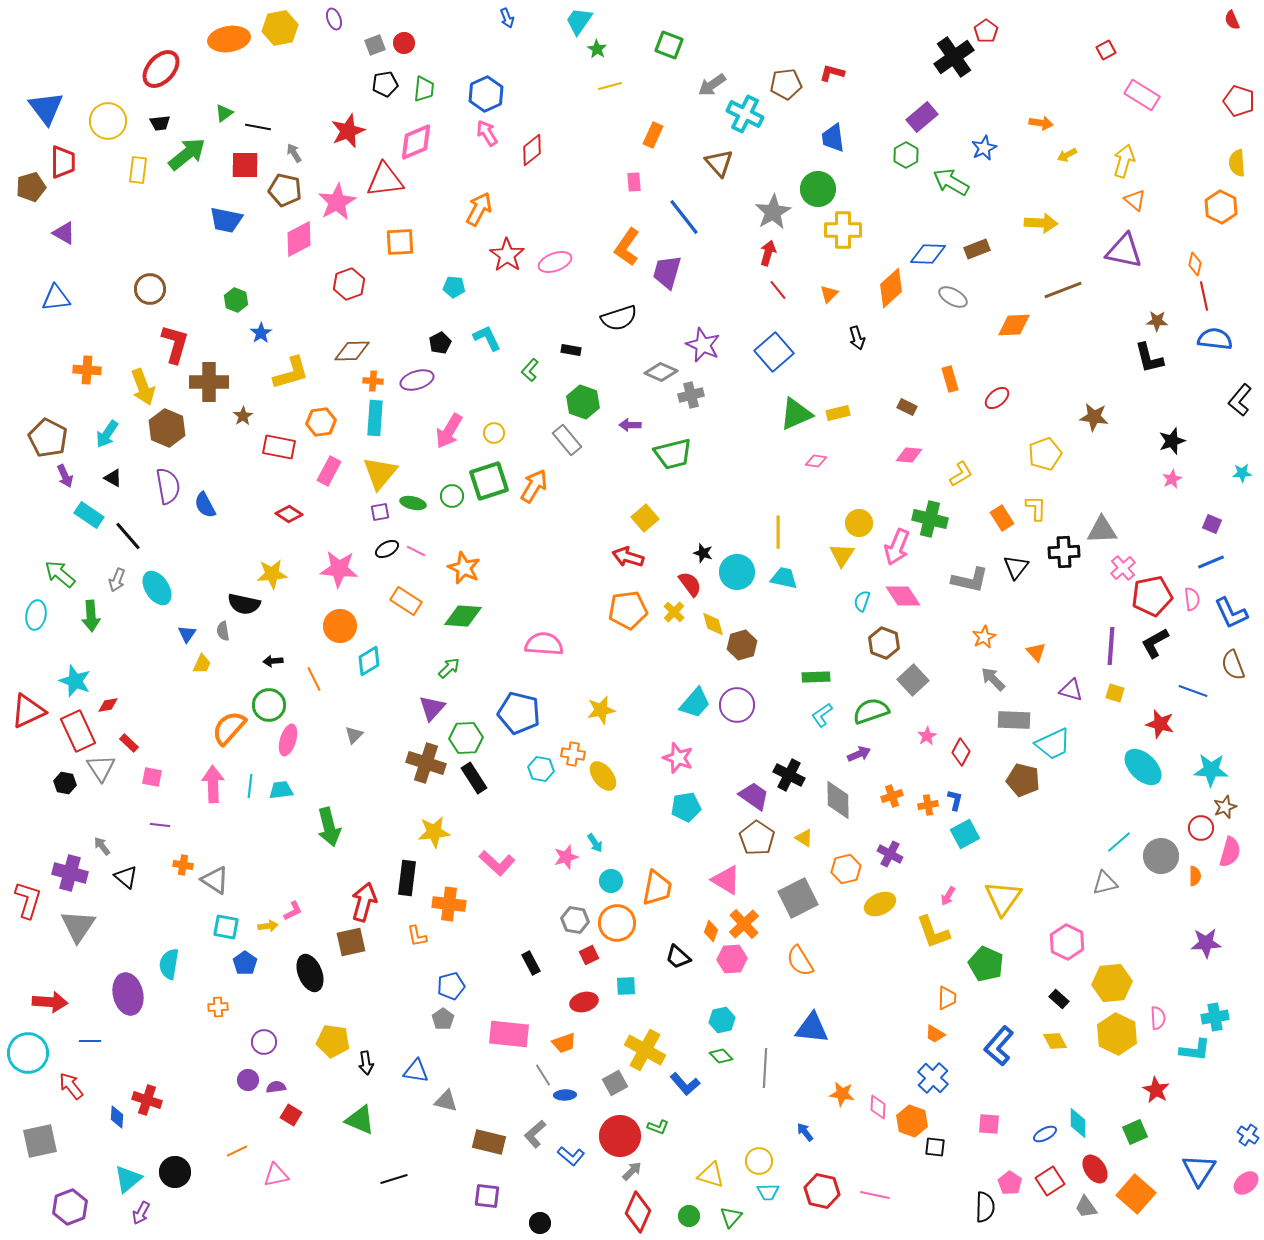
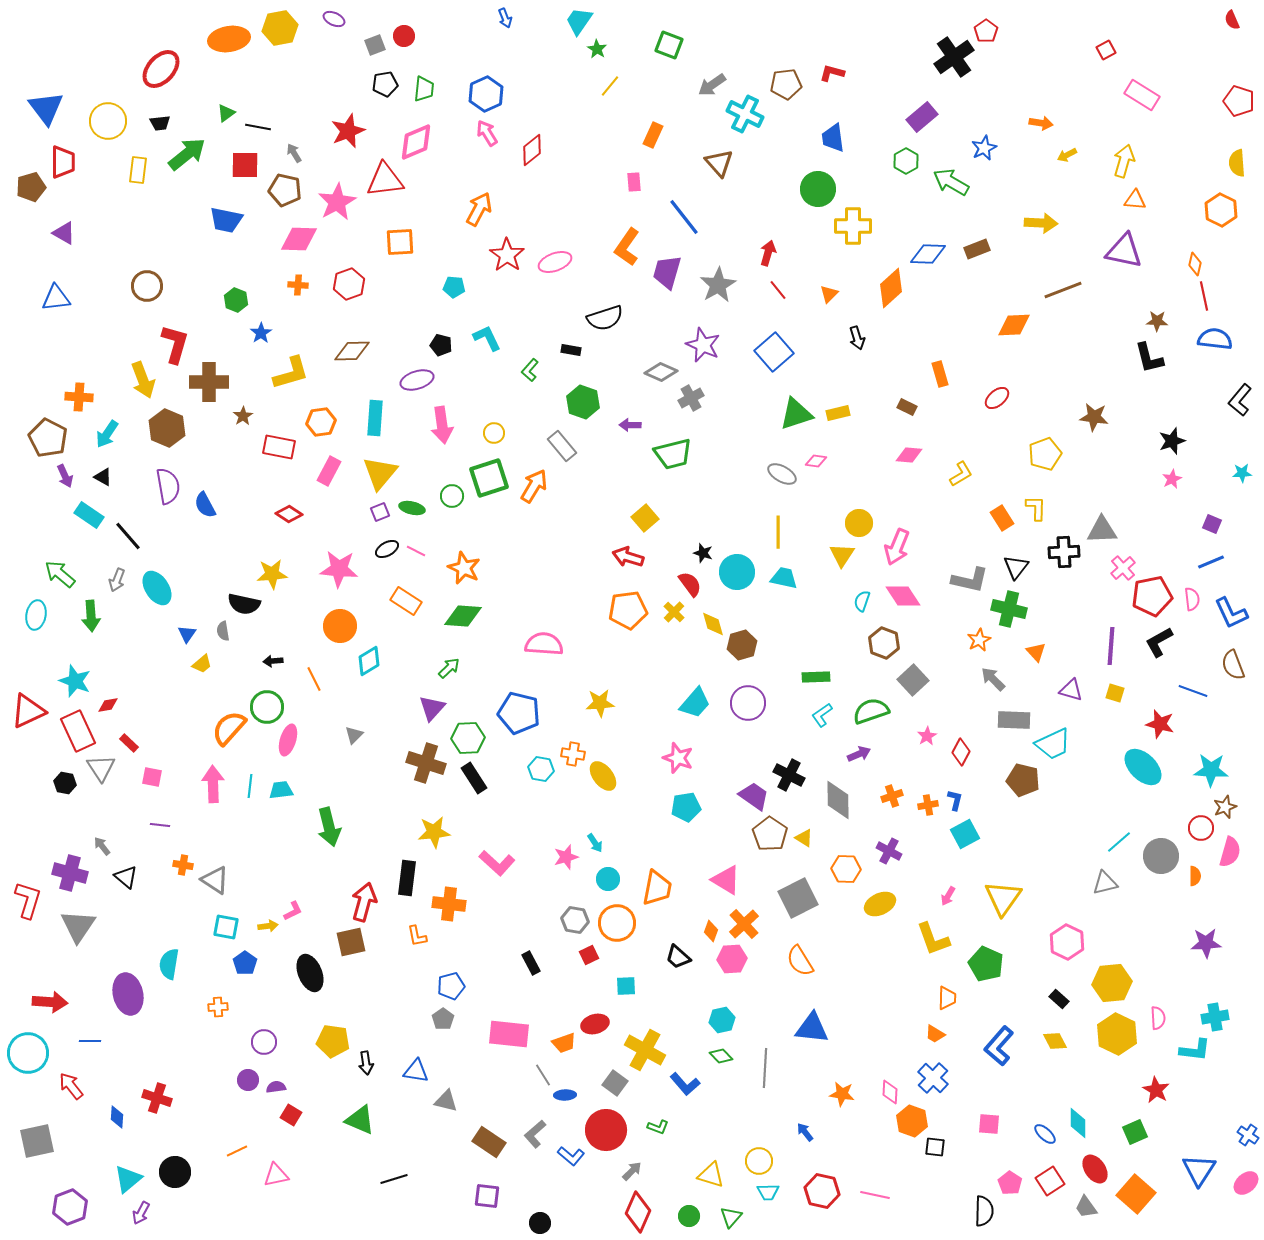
blue arrow at (507, 18): moved 2 px left
purple ellipse at (334, 19): rotated 45 degrees counterclockwise
red circle at (404, 43): moved 7 px up
yellow line at (610, 86): rotated 35 degrees counterclockwise
green triangle at (224, 113): moved 2 px right
green hexagon at (906, 155): moved 6 px down
orange triangle at (1135, 200): rotated 35 degrees counterclockwise
orange hexagon at (1221, 207): moved 3 px down
gray star at (773, 212): moved 55 px left, 73 px down
yellow cross at (843, 230): moved 10 px right, 4 px up
pink diamond at (299, 239): rotated 30 degrees clockwise
brown circle at (150, 289): moved 3 px left, 3 px up
gray ellipse at (953, 297): moved 171 px left, 177 px down
black semicircle at (619, 318): moved 14 px left
black pentagon at (440, 343): moved 1 px right, 2 px down; rotated 30 degrees counterclockwise
orange cross at (87, 370): moved 8 px left, 27 px down
orange rectangle at (950, 379): moved 10 px left, 5 px up
orange cross at (373, 381): moved 75 px left, 96 px up
yellow arrow at (143, 387): moved 7 px up
gray cross at (691, 395): moved 3 px down; rotated 15 degrees counterclockwise
green triangle at (796, 414): rotated 6 degrees clockwise
pink arrow at (449, 431): moved 7 px left, 6 px up; rotated 39 degrees counterclockwise
gray rectangle at (567, 440): moved 5 px left, 6 px down
black triangle at (113, 478): moved 10 px left, 1 px up
green square at (489, 481): moved 3 px up
green ellipse at (413, 503): moved 1 px left, 5 px down
purple square at (380, 512): rotated 12 degrees counterclockwise
green cross at (930, 519): moved 79 px right, 90 px down
orange star at (984, 637): moved 5 px left, 3 px down
black L-shape at (1155, 643): moved 4 px right, 1 px up
yellow trapezoid at (202, 664): rotated 25 degrees clockwise
green circle at (269, 705): moved 2 px left, 2 px down
purple circle at (737, 705): moved 11 px right, 2 px up
yellow star at (601, 710): moved 1 px left, 7 px up; rotated 8 degrees clockwise
green hexagon at (466, 738): moved 2 px right
brown pentagon at (757, 838): moved 13 px right, 4 px up
purple cross at (890, 854): moved 1 px left, 3 px up
orange hexagon at (846, 869): rotated 16 degrees clockwise
cyan circle at (611, 881): moved 3 px left, 2 px up
yellow L-shape at (933, 932): moved 7 px down
red ellipse at (584, 1002): moved 11 px right, 22 px down
gray square at (615, 1083): rotated 25 degrees counterclockwise
red cross at (147, 1100): moved 10 px right, 2 px up
pink diamond at (878, 1107): moved 12 px right, 15 px up
blue ellipse at (1045, 1134): rotated 70 degrees clockwise
red circle at (620, 1136): moved 14 px left, 6 px up
gray square at (40, 1141): moved 3 px left
brown rectangle at (489, 1142): rotated 20 degrees clockwise
black semicircle at (985, 1207): moved 1 px left, 4 px down
